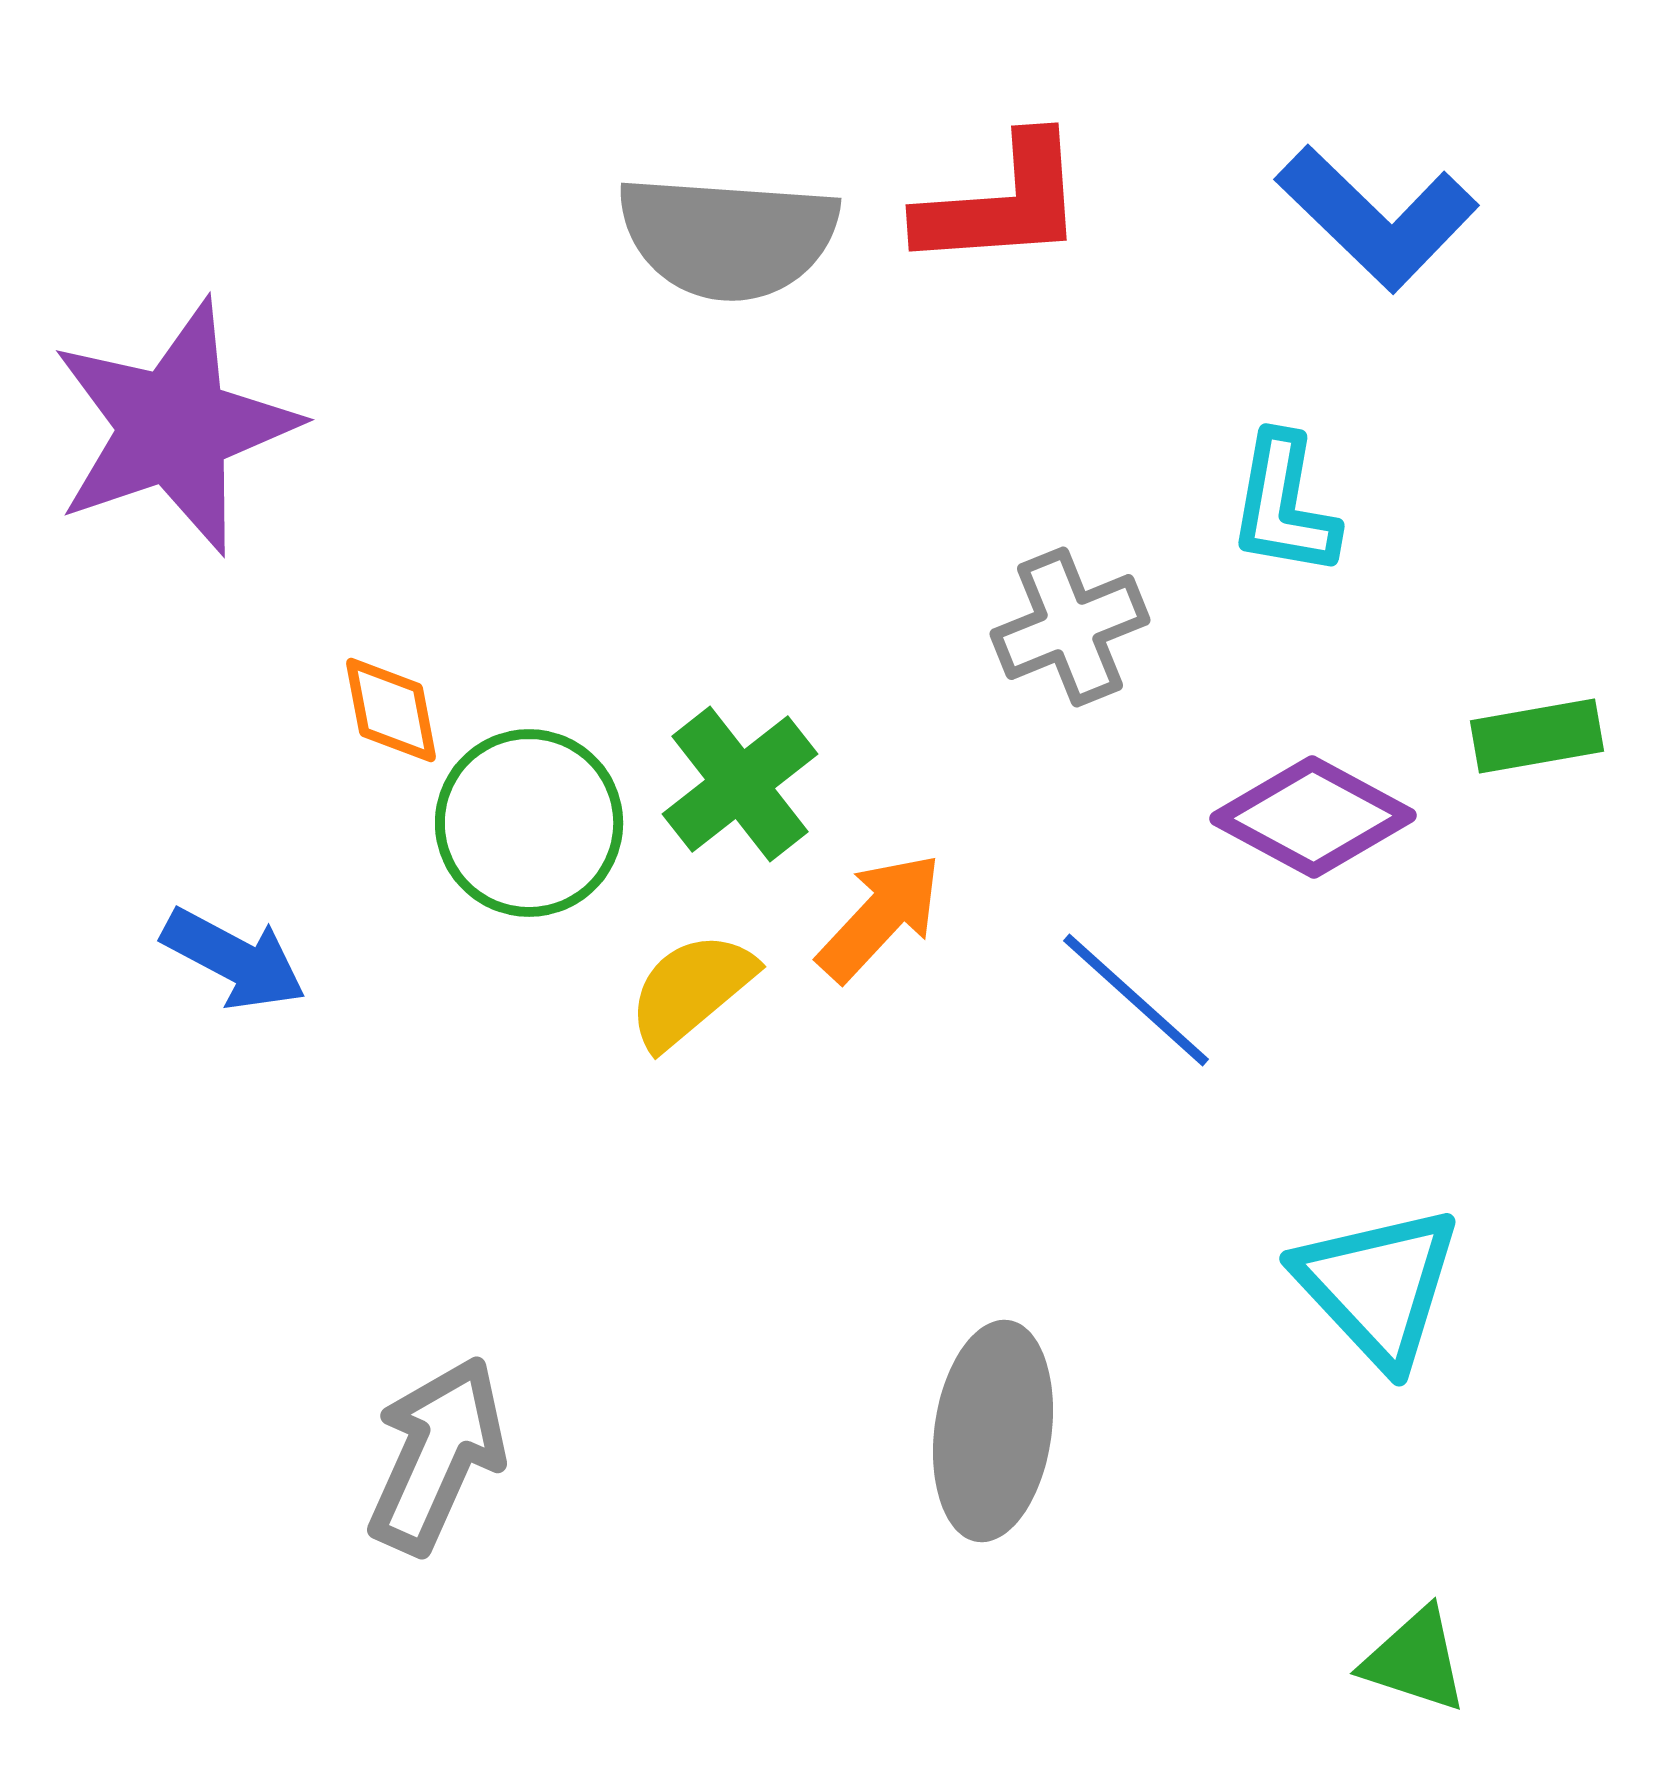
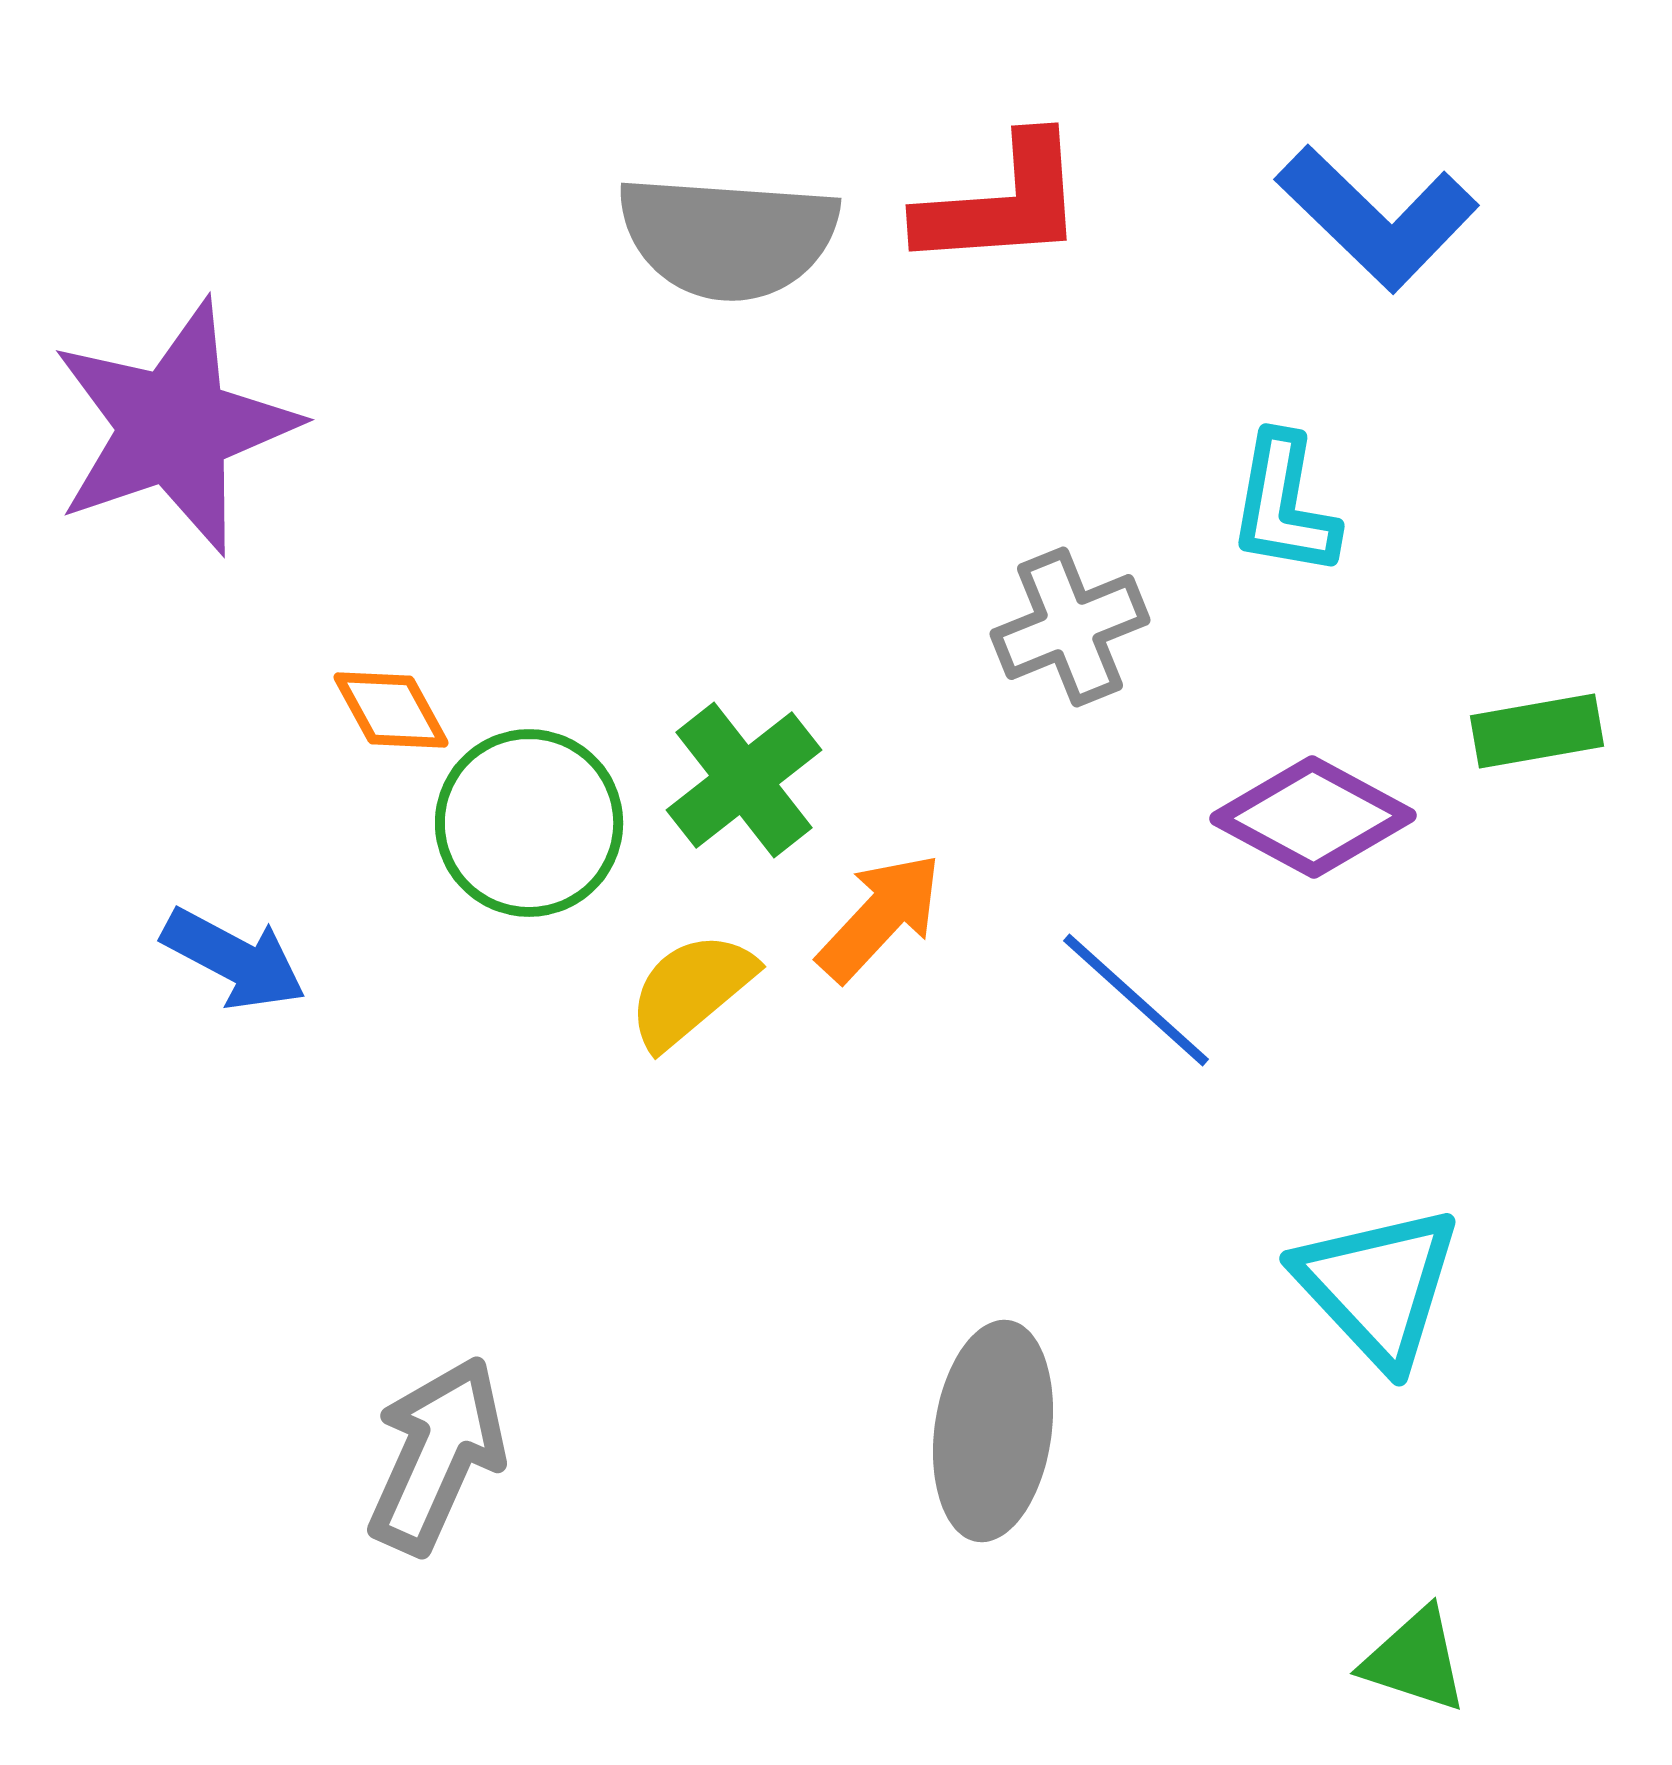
orange diamond: rotated 18 degrees counterclockwise
green rectangle: moved 5 px up
green cross: moved 4 px right, 4 px up
